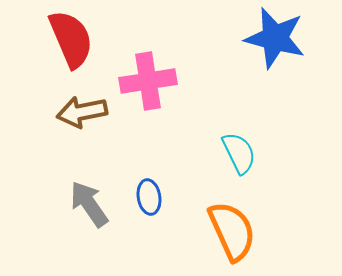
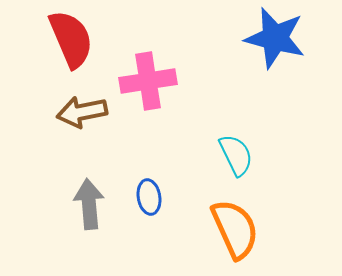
cyan semicircle: moved 3 px left, 2 px down
gray arrow: rotated 30 degrees clockwise
orange semicircle: moved 3 px right, 2 px up
